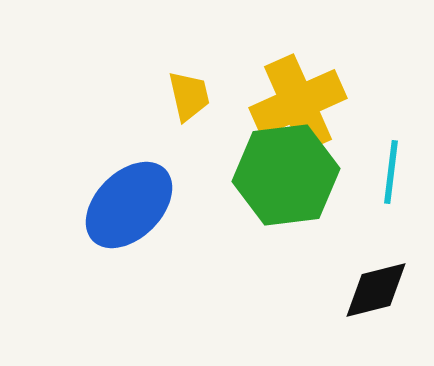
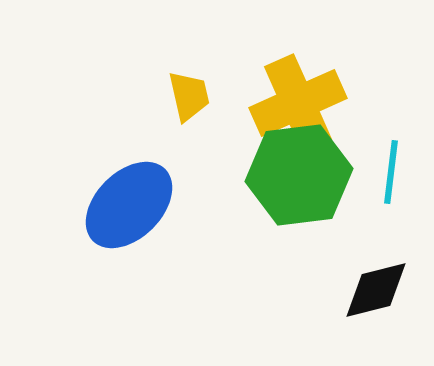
green hexagon: moved 13 px right
